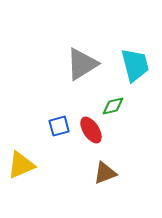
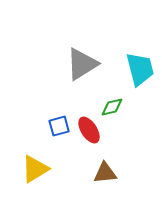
cyan trapezoid: moved 5 px right, 4 px down
green diamond: moved 1 px left, 1 px down
red ellipse: moved 2 px left
yellow triangle: moved 14 px right, 4 px down; rotated 8 degrees counterclockwise
brown triangle: rotated 15 degrees clockwise
